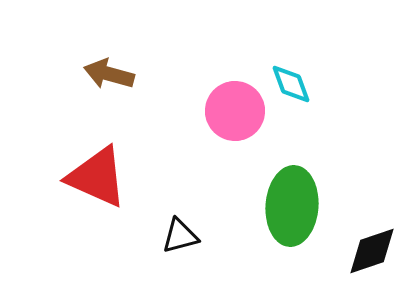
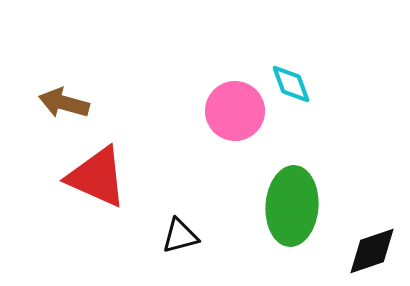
brown arrow: moved 45 px left, 29 px down
